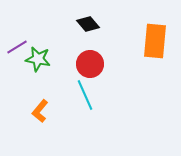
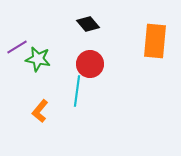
cyan line: moved 8 px left, 4 px up; rotated 32 degrees clockwise
